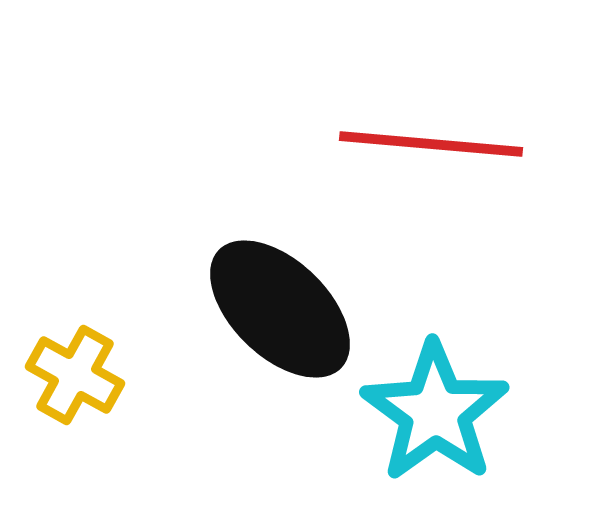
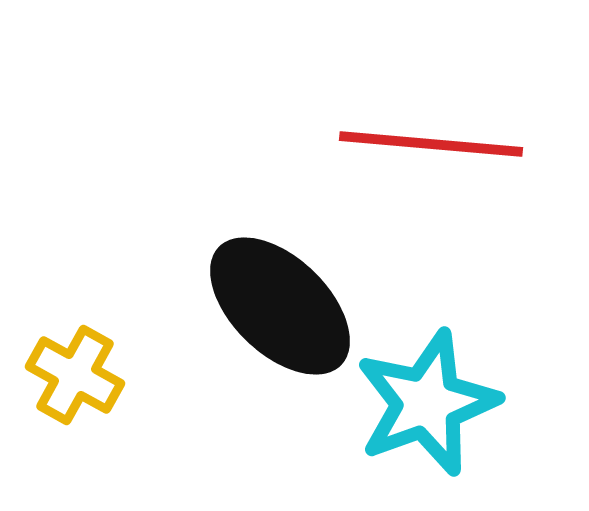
black ellipse: moved 3 px up
cyan star: moved 8 px left, 9 px up; rotated 16 degrees clockwise
